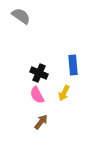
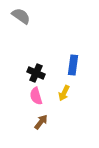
blue rectangle: rotated 12 degrees clockwise
black cross: moved 3 px left
pink semicircle: moved 1 px left, 1 px down; rotated 12 degrees clockwise
